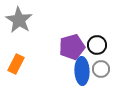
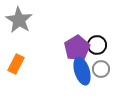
purple pentagon: moved 5 px right, 1 px down; rotated 15 degrees counterclockwise
blue ellipse: rotated 16 degrees counterclockwise
